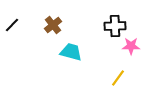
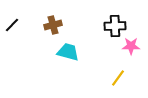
brown cross: rotated 24 degrees clockwise
cyan trapezoid: moved 3 px left
